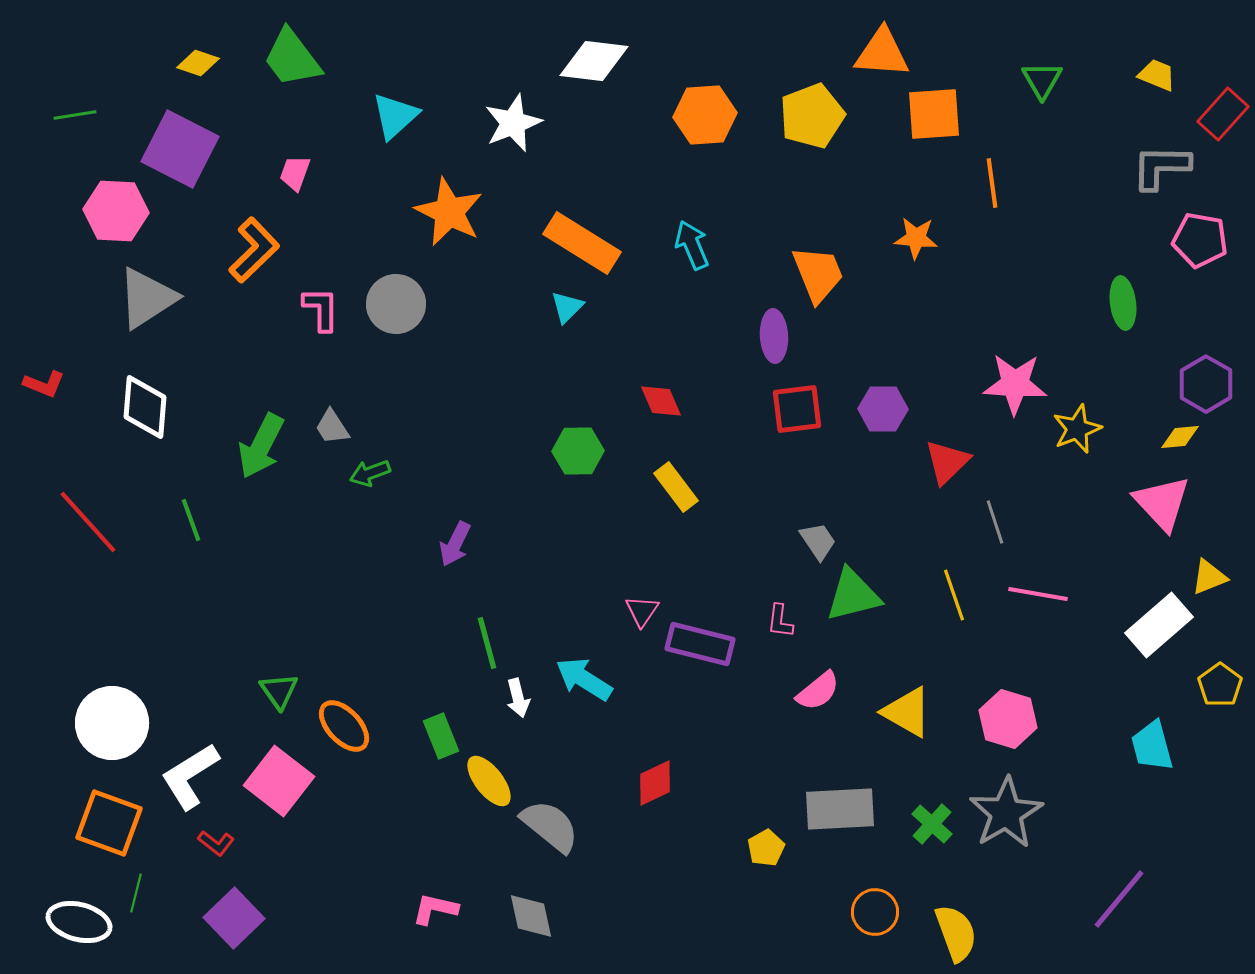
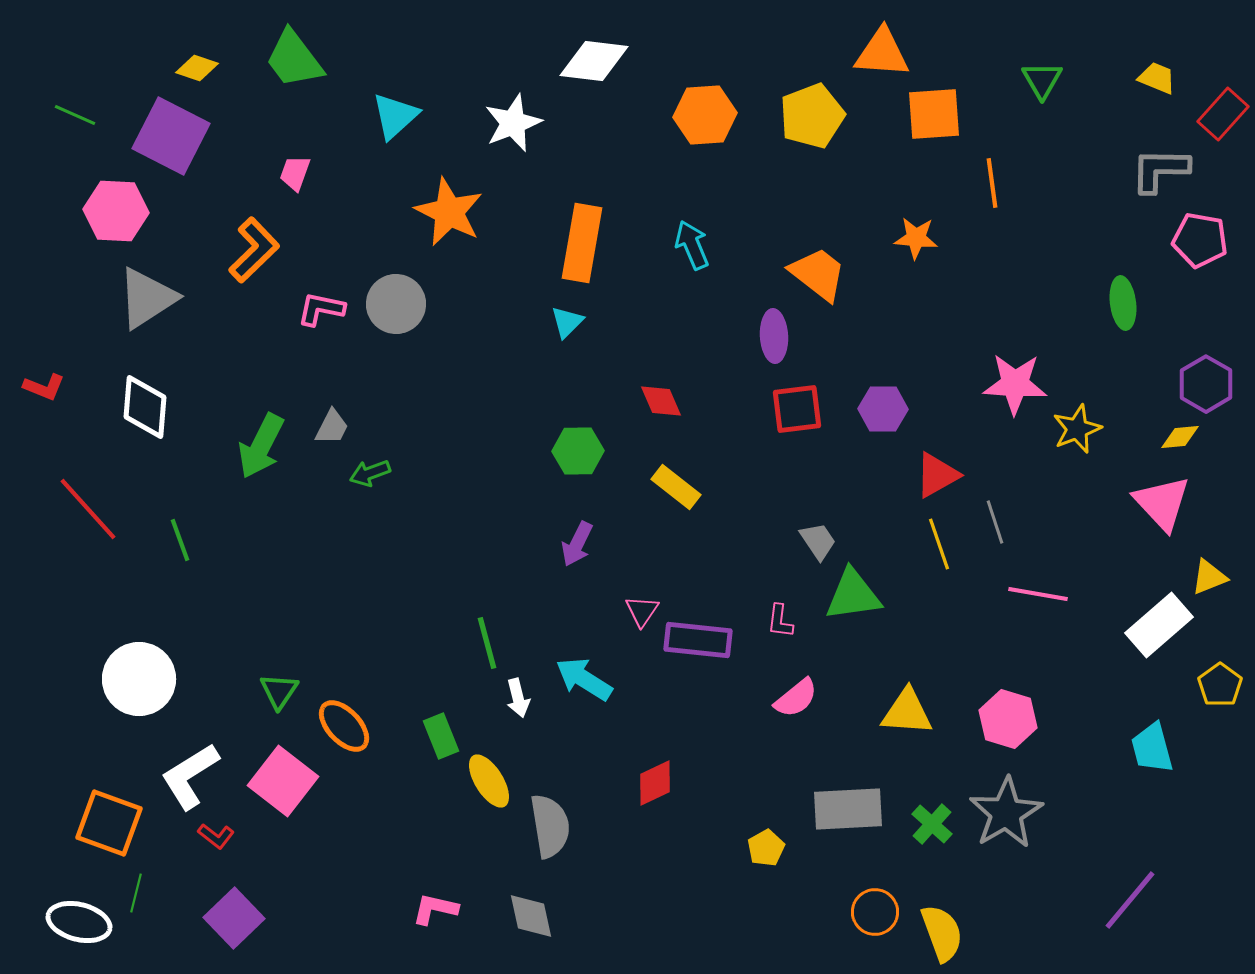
green trapezoid at (292, 58): moved 2 px right, 1 px down
yellow diamond at (198, 63): moved 1 px left, 5 px down
yellow trapezoid at (1157, 75): moved 3 px down
green line at (75, 115): rotated 33 degrees clockwise
purple square at (180, 149): moved 9 px left, 13 px up
gray L-shape at (1161, 167): moved 1 px left, 3 px down
orange rectangle at (582, 243): rotated 68 degrees clockwise
orange trapezoid at (818, 274): rotated 30 degrees counterclockwise
cyan triangle at (567, 307): moved 15 px down
pink L-shape at (321, 309): rotated 78 degrees counterclockwise
red L-shape at (44, 384): moved 3 px down
gray trapezoid at (332, 427): rotated 120 degrees counterclockwise
red triangle at (947, 462): moved 10 px left, 13 px down; rotated 15 degrees clockwise
yellow rectangle at (676, 487): rotated 15 degrees counterclockwise
green line at (191, 520): moved 11 px left, 20 px down
red line at (88, 522): moved 13 px up
purple arrow at (455, 544): moved 122 px right
green triangle at (853, 595): rotated 6 degrees clockwise
yellow line at (954, 595): moved 15 px left, 51 px up
purple rectangle at (700, 644): moved 2 px left, 4 px up; rotated 8 degrees counterclockwise
green triangle at (279, 691): rotated 9 degrees clockwise
pink semicircle at (818, 691): moved 22 px left, 7 px down
yellow triangle at (907, 712): rotated 26 degrees counterclockwise
white circle at (112, 723): moved 27 px right, 44 px up
cyan trapezoid at (1152, 746): moved 2 px down
pink square at (279, 781): moved 4 px right
yellow ellipse at (489, 781): rotated 6 degrees clockwise
gray rectangle at (840, 809): moved 8 px right
gray semicircle at (550, 826): rotated 42 degrees clockwise
red L-shape at (216, 843): moved 7 px up
purple line at (1119, 899): moved 11 px right, 1 px down
yellow semicircle at (956, 933): moved 14 px left
